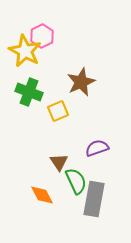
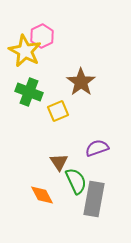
brown star: rotated 12 degrees counterclockwise
